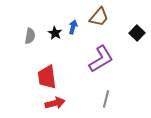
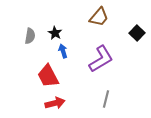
blue arrow: moved 10 px left, 24 px down; rotated 32 degrees counterclockwise
red trapezoid: moved 1 px right, 1 px up; rotated 20 degrees counterclockwise
